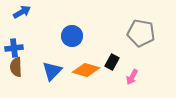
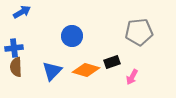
gray pentagon: moved 2 px left, 1 px up; rotated 16 degrees counterclockwise
black rectangle: rotated 42 degrees clockwise
